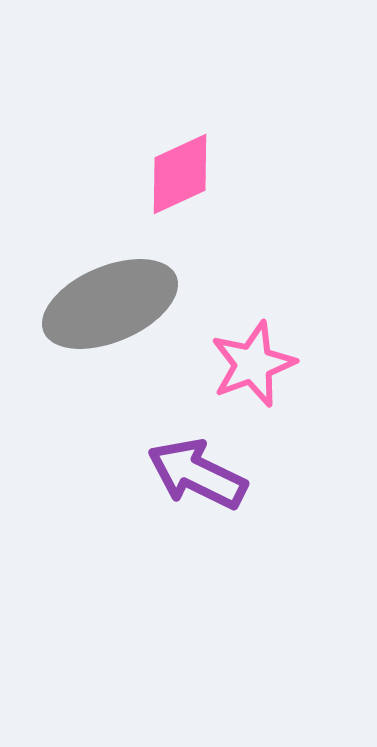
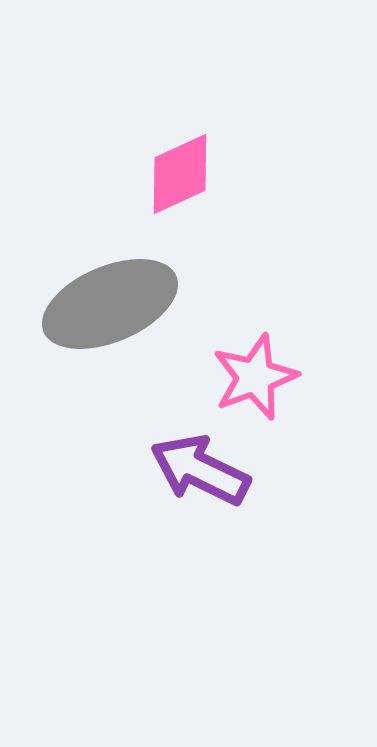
pink star: moved 2 px right, 13 px down
purple arrow: moved 3 px right, 4 px up
